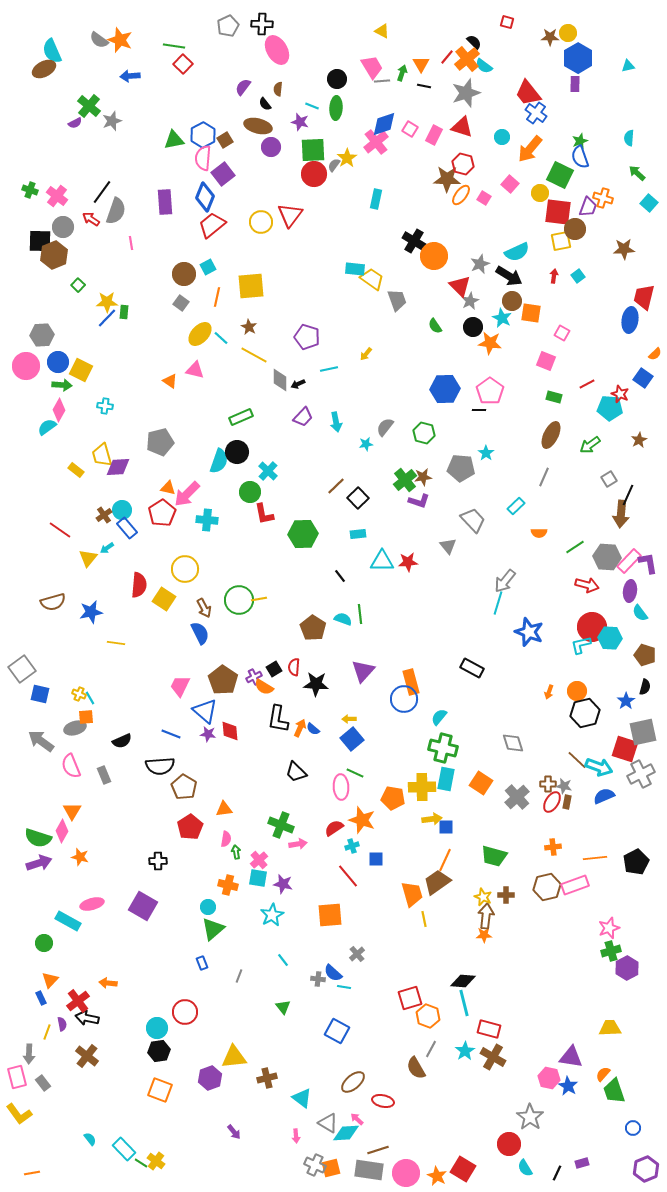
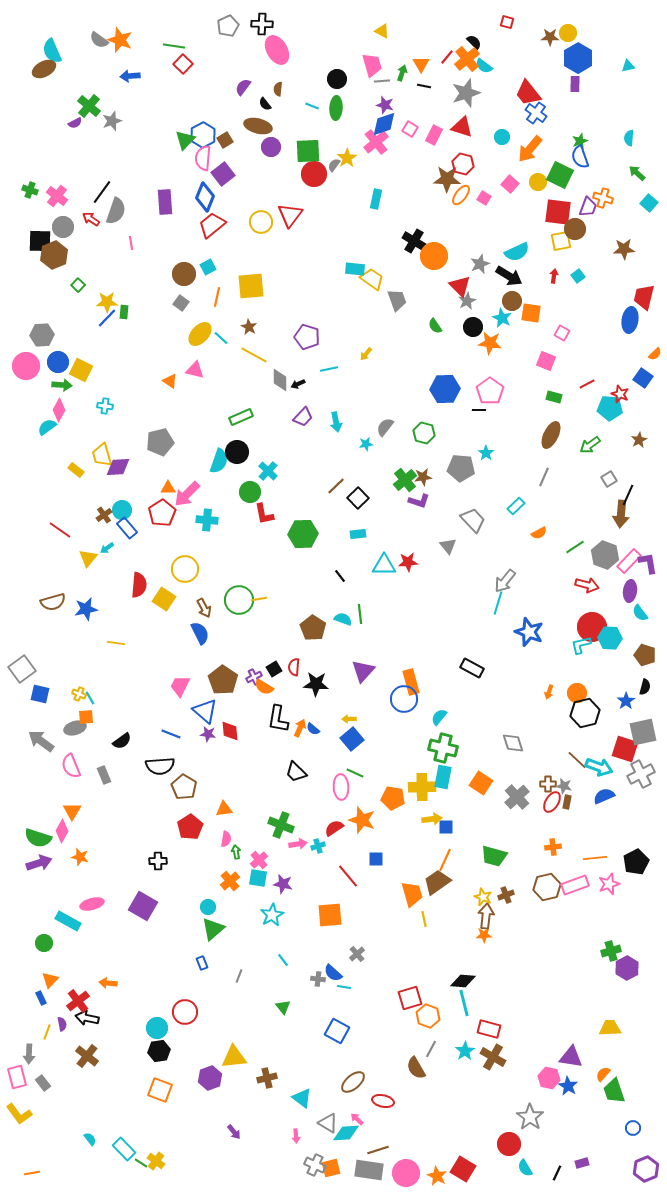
pink trapezoid at (372, 67): moved 2 px up; rotated 15 degrees clockwise
purple star at (300, 122): moved 85 px right, 17 px up
green triangle at (174, 140): moved 11 px right; rotated 35 degrees counterclockwise
green square at (313, 150): moved 5 px left, 1 px down
yellow circle at (540, 193): moved 2 px left, 11 px up
gray star at (470, 301): moved 3 px left
orange triangle at (168, 488): rotated 14 degrees counterclockwise
orange semicircle at (539, 533): rotated 28 degrees counterclockwise
gray hexagon at (607, 557): moved 2 px left, 2 px up; rotated 16 degrees clockwise
cyan triangle at (382, 561): moved 2 px right, 4 px down
blue star at (91, 612): moved 5 px left, 3 px up
orange circle at (577, 691): moved 2 px down
black semicircle at (122, 741): rotated 12 degrees counterclockwise
cyan rectangle at (446, 779): moved 3 px left, 2 px up
cyan cross at (352, 846): moved 34 px left
orange cross at (228, 885): moved 2 px right, 4 px up; rotated 36 degrees clockwise
brown cross at (506, 895): rotated 21 degrees counterclockwise
pink star at (609, 928): moved 44 px up
